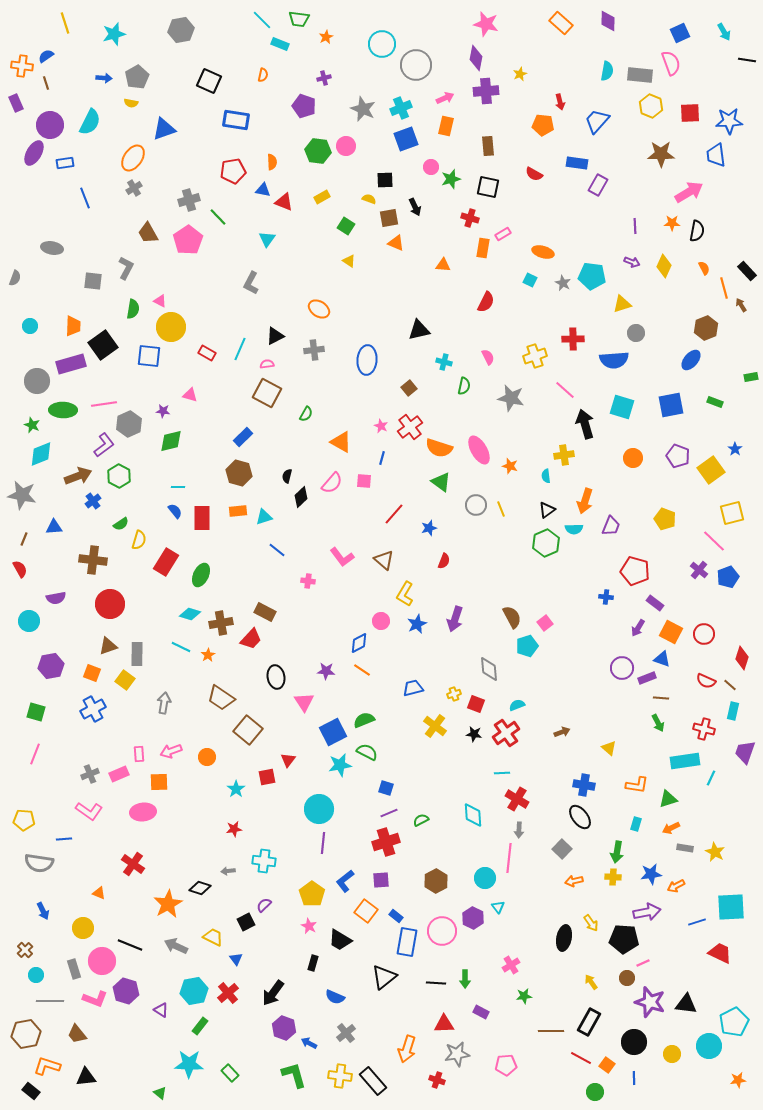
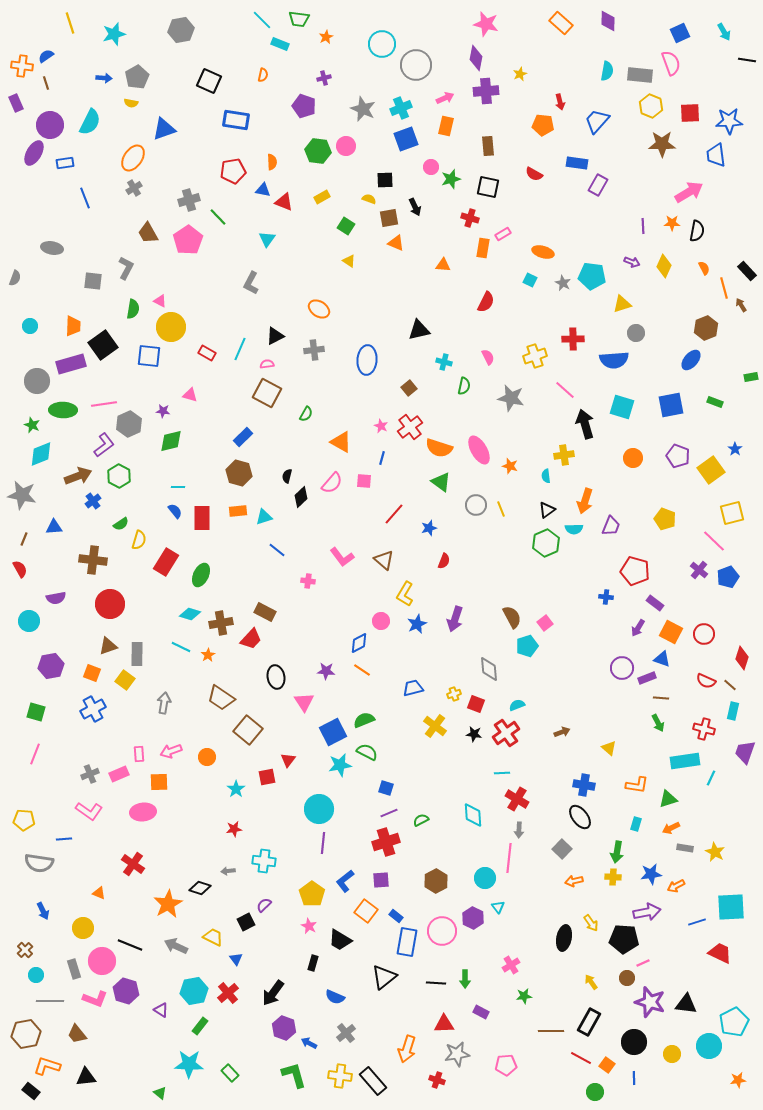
yellow line at (65, 23): moved 5 px right
brown star at (661, 154): moved 1 px right, 10 px up
purple line at (635, 226): moved 8 px right
